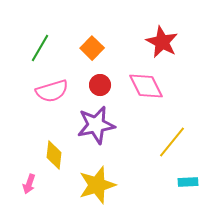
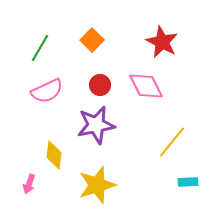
orange square: moved 8 px up
pink semicircle: moved 5 px left; rotated 8 degrees counterclockwise
